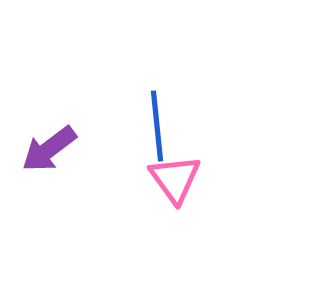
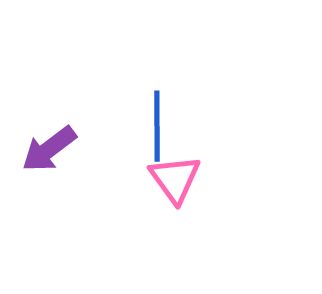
blue line: rotated 6 degrees clockwise
